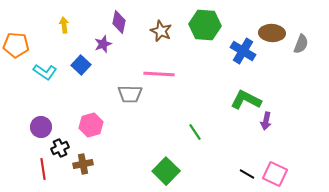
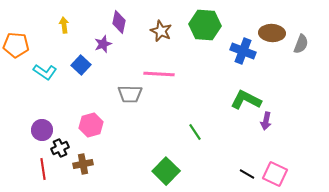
blue cross: rotated 10 degrees counterclockwise
purple circle: moved 1 px right, 3 px down
